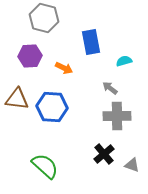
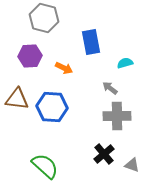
cyan semicircle: moved 1 px right, 2 px down
